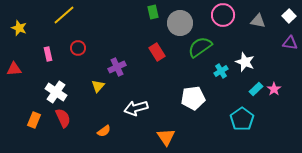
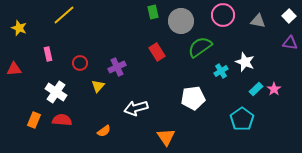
gray circle: moved 1 px right, 2 px up
red circle: moved 2 px right, 15 px down
red semicircle: moved 1 px left, 2 px down; rotated 60 degrees counterclockwise
